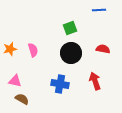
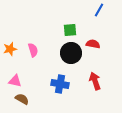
blue line: rotated 56 degrees counterclockwise
green square: moved 2 px down; rotated 16 degrees clockwise
red semicircle: moved 10 px left, 5 px up
